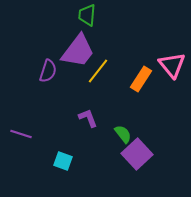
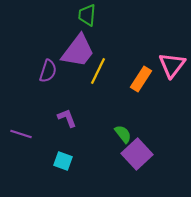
pink triangle: rotated 16 degrees clockwise
yellow line: rotated 12 degrees counterclockwise
purple L-shape: moved 21 px left
